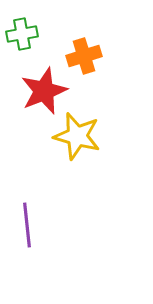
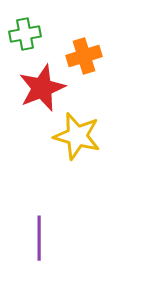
green cross: moved 3 px right
red star: moved 2 px left, 3 px up
purple line: moved 12 px right, 13 px down; rotated 6 degrees clockwise
